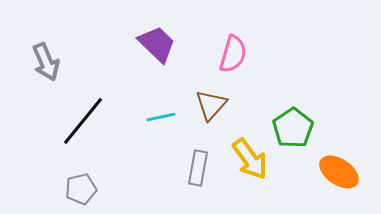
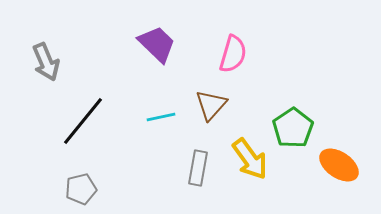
orange ellipse: moved 7 px up
